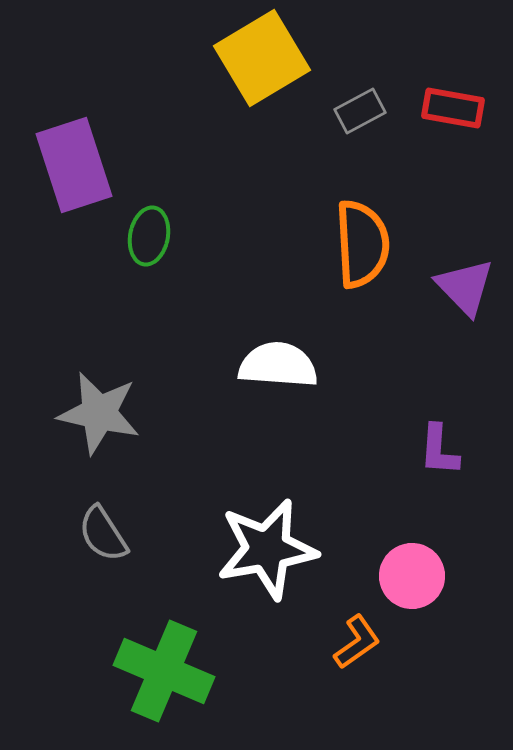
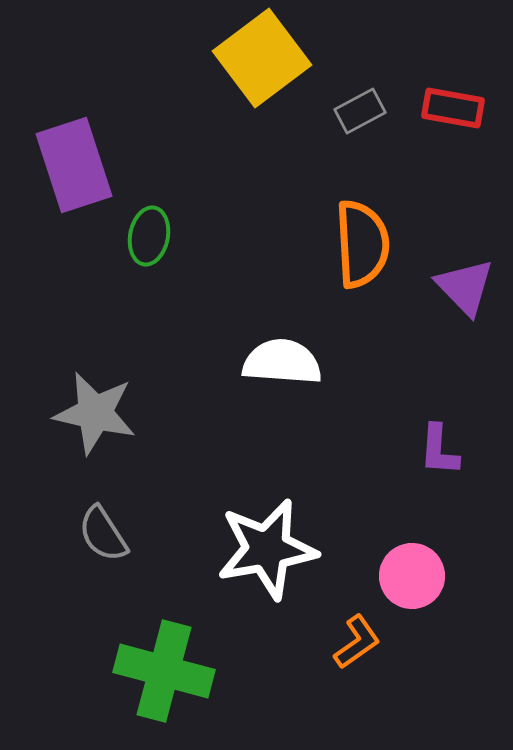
yellow square: rotated 6 degrees counterclockwise
white semicircle: moved 4 px right, 3 px up
gray star: moved 4 px left
green cross: rotated 8 degrees counterclockwise
